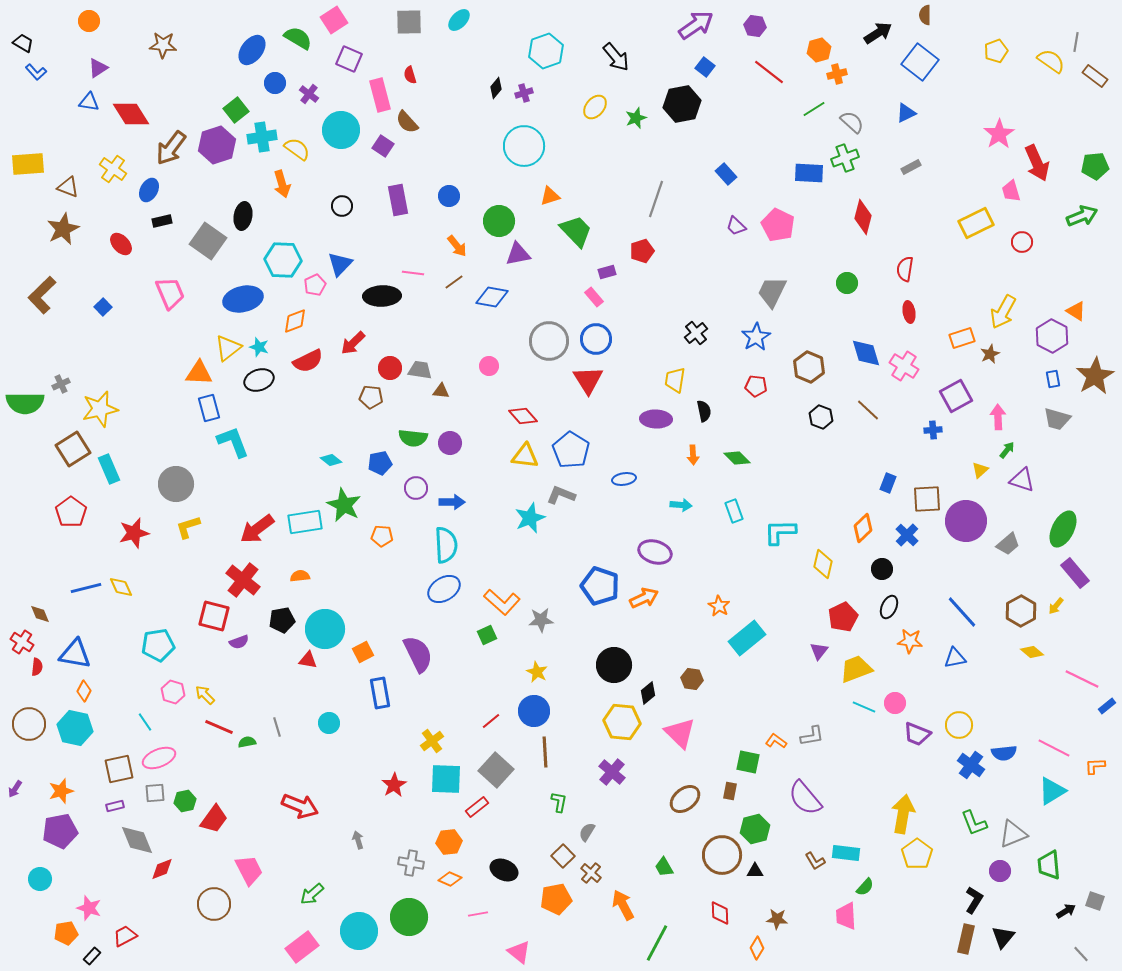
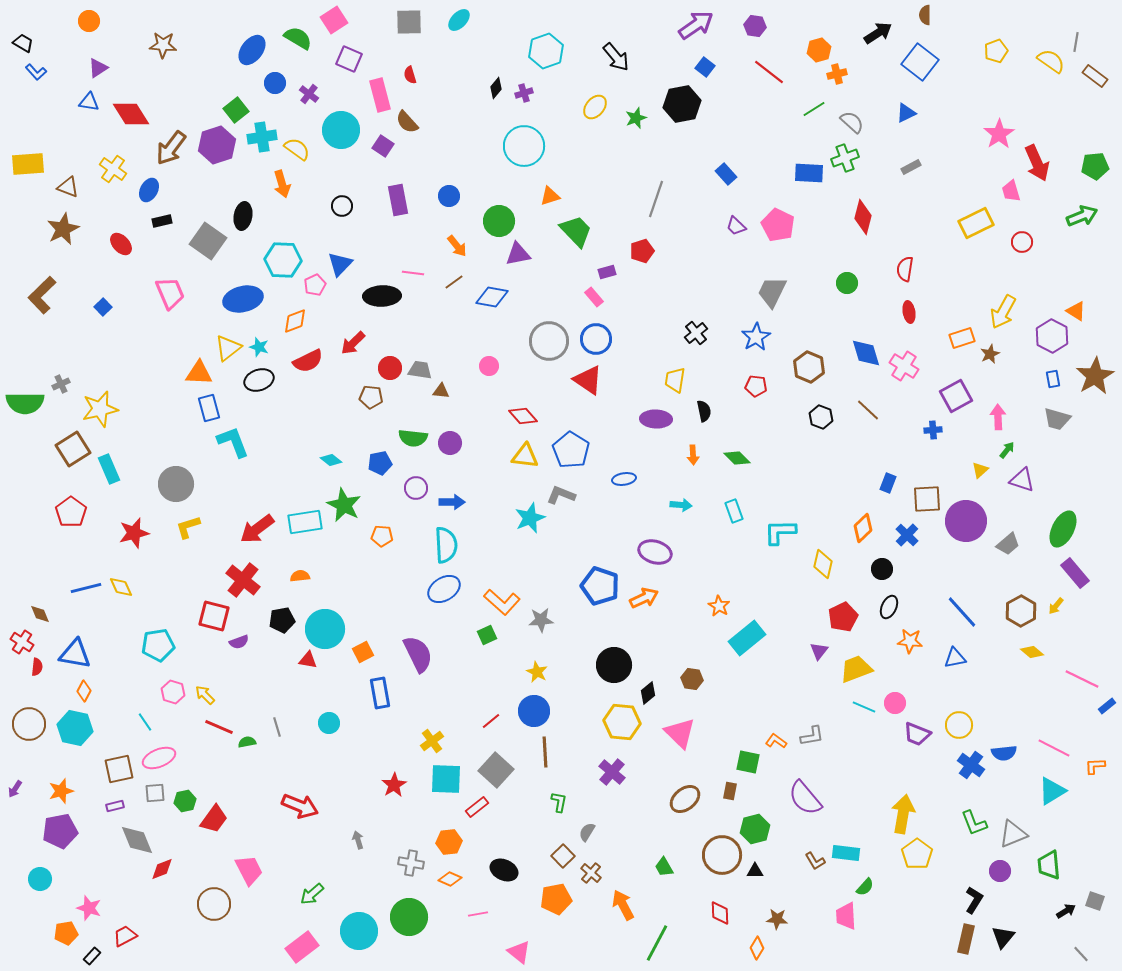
red triangle at (588, 380): rotated 24 degrees counterclockwise
